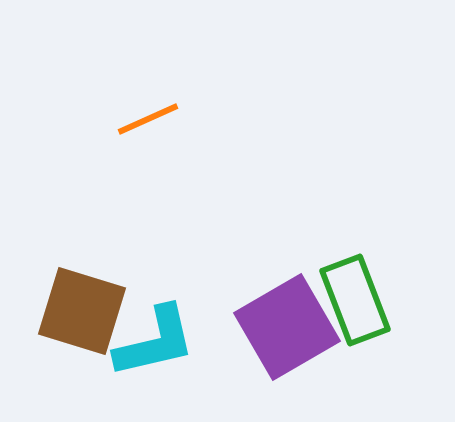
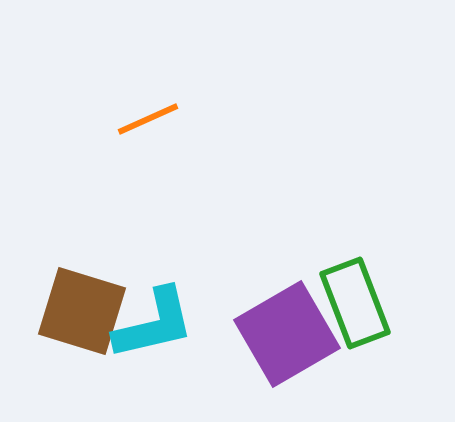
green rectangle: moved 3 px down
purple square: moved 7 px down
cyan L-shape: moved 1 px left, 18 px up
